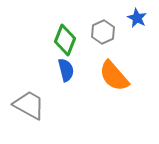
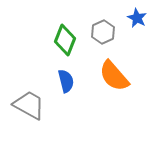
blue semicircle: moved 11 px down
